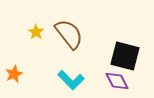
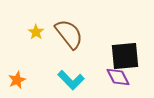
black square: rotated 20 degrees counterclockwise
orange star: moved 3 px right, 6 px down
purple diamond: moved 1 px right, 4 px up
